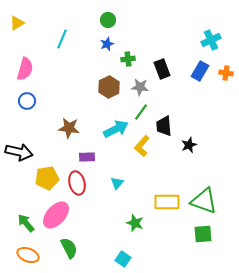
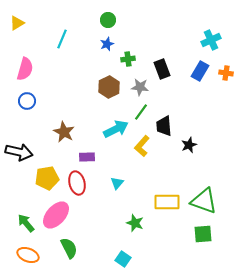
brown star: moved 5 px left, 4 px down; rotated 20 degrees clockwise
